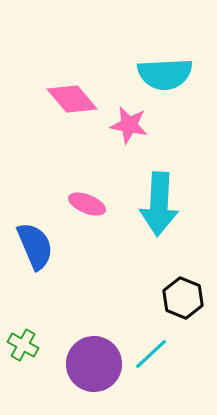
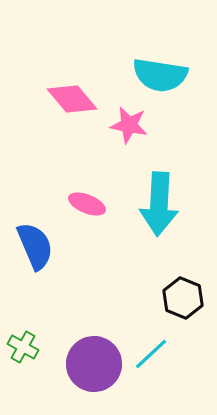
cyan semicircle: moved 5 px left, 1 px down; rotated 12 degrees clockwise
green cross: moved 2 px down
